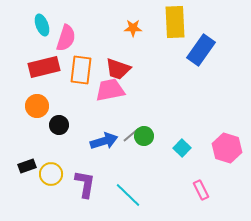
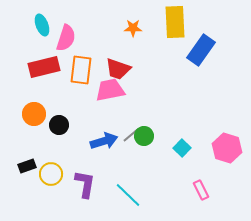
orange circle: moved 3 px left, 8 px down
